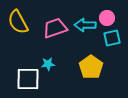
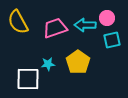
cyan square: moved 2 px down
yellow pentagon: moved 13 px left, 5 px up
